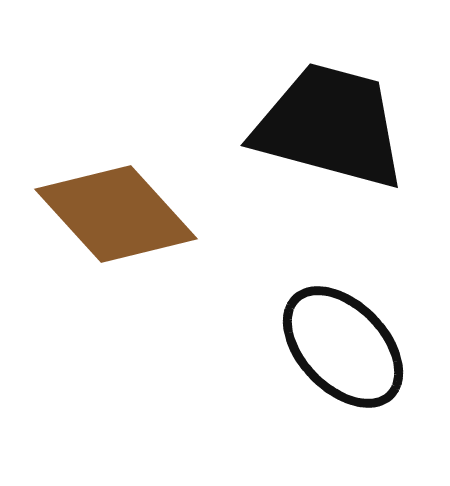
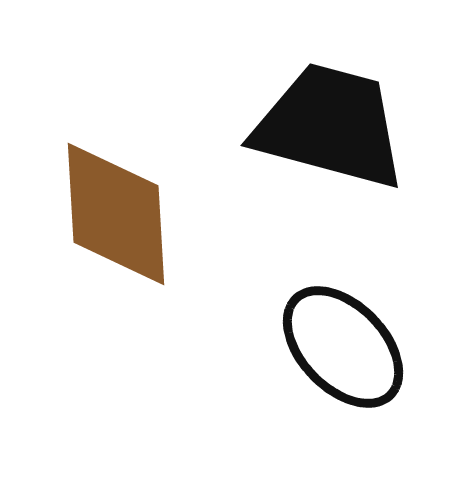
brown diamond: rotated 39 degrees clockwise
